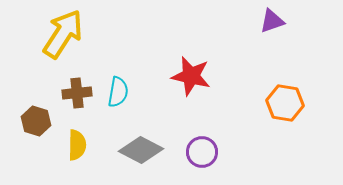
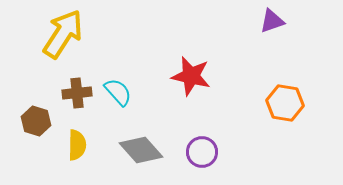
cyan semicircle: rotated 52 degrees counterclockwise
gray diamond: rotated 21 degrees clockwise
